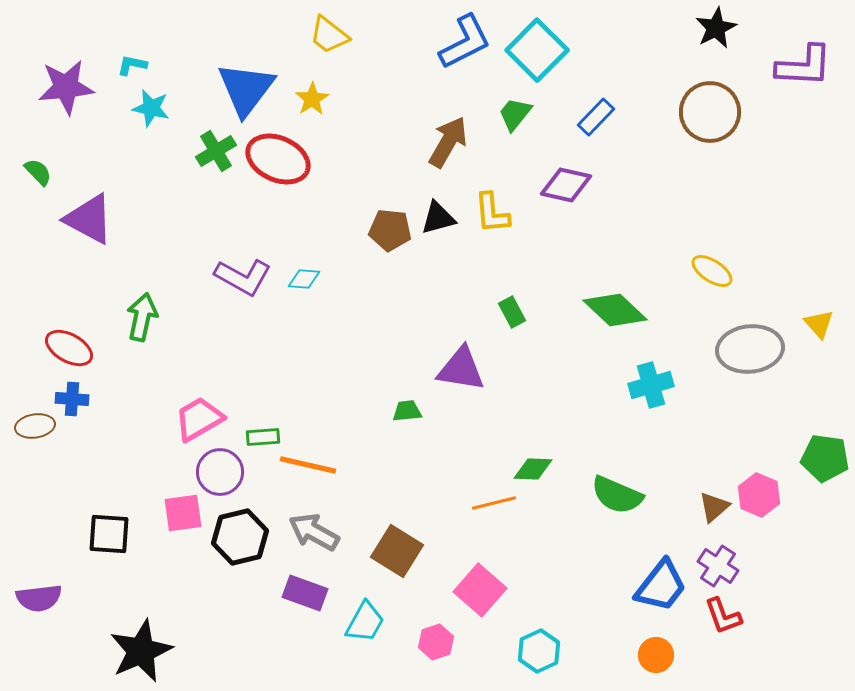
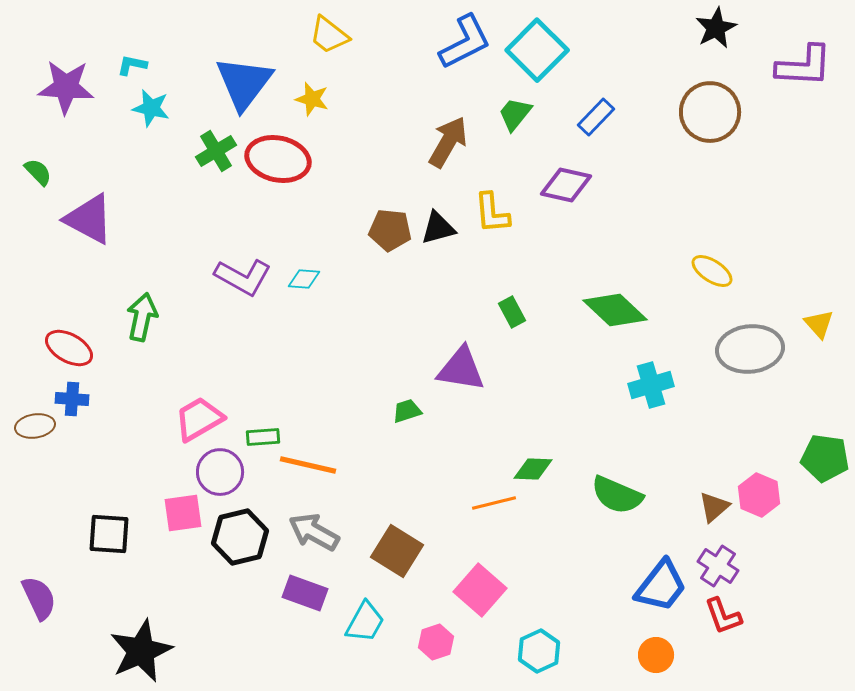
purple star at (66, 87): rotated 10 degrees clockwise
blue triangle at (246, 89): moved 2 px left, 6 px up
yellow star at (312, 99): rotated 24 degrees counterclockwise
red ellipse at (278, 159): rotated 12 degrees counterclockwise
black triangle at (438, 218): moved 10 px down
green trapezoid at (407, 411): rotated 12 degrees counterclockwise
purple semicircle at (39, 598): rotated 108 degrees counterclockwise
